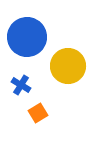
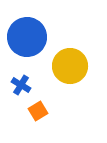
yellow circle: moved 2 px right
orange square: moved 2 px up
